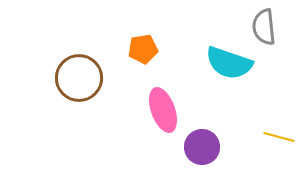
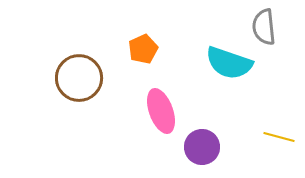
orange pentagon: rotated 16 degrees counterclockwise
pink ellipse: moved 2 px left, 1 px down
